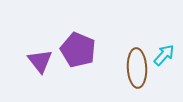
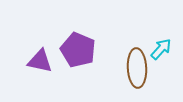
cyan arrow: moved 3 px left, 6 px up
purple triangle: rotated 40 degrees counterclockwise
